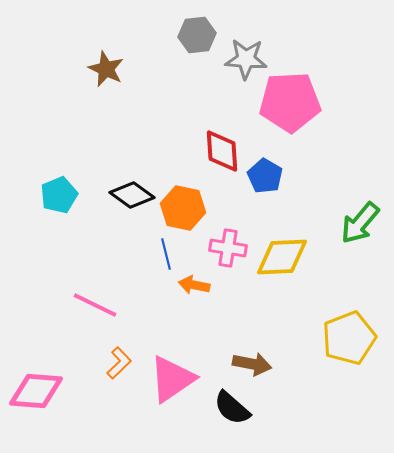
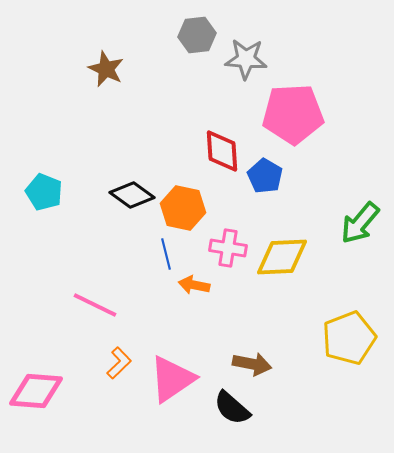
pink pentagon: moved 3 px right, 12 px down
cyan pentagon: moved 15 px left, 3 px up; rotated 27 degrees counterclockwise
